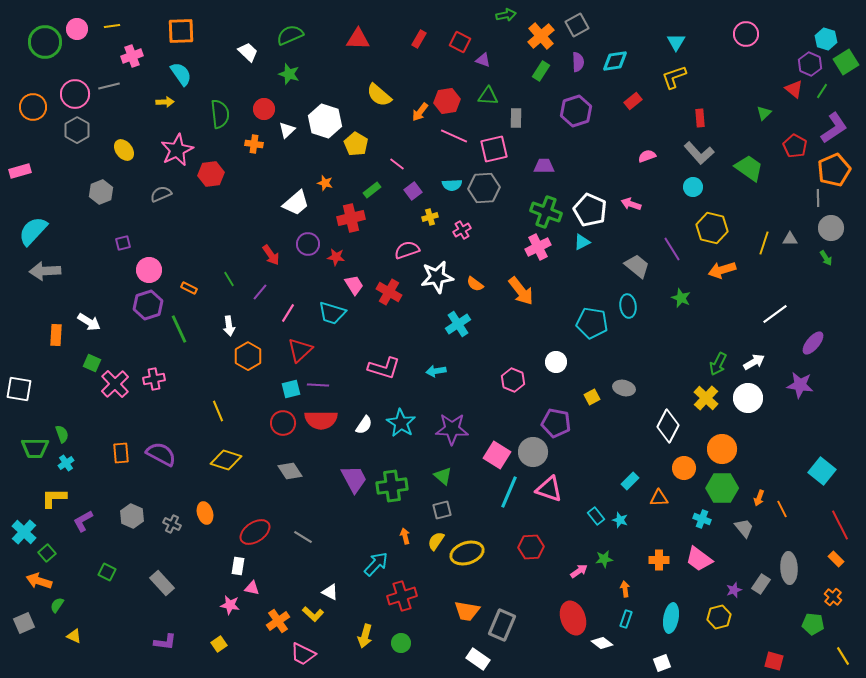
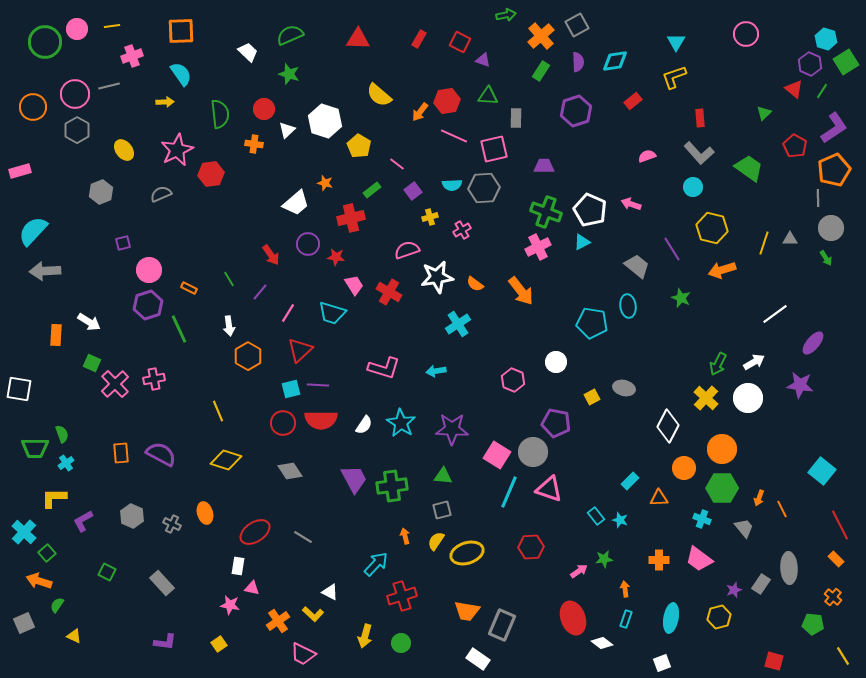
yellow pentagon at (356, 144): moved 3 px right, 2 px down
green triangle at (443, 476): rotated 36 degrees counterclockwise
